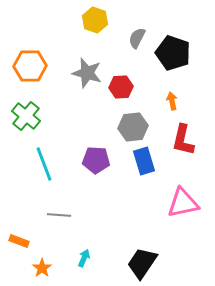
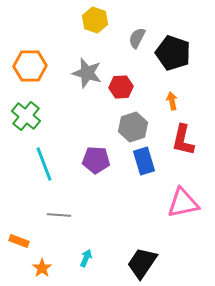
gray hexagon: rotated 12 degrees counterclockwise
cyan arrow: moved 2 px right
